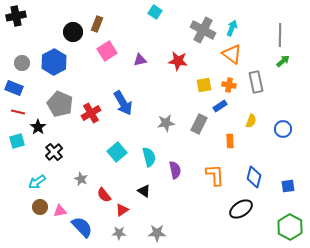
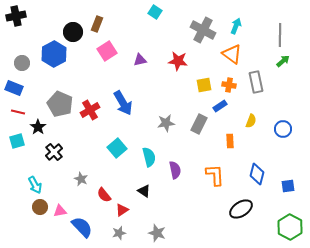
cyan arrow at (232, 28): moved 4 px right, 2 px up
blue hexagon at (54, 62): moved 8 px up
red cross at (91, 113): moved 1 px left, 3 px up
cyan square at (117, 152): moved 4 px up
blue diamond at (254, 177): moved 3 px right, 3 px up
cyan arrow at (37, 182): moved 2 px left, 3 px down; rotated 84 degrees counterclockwise
gray star at (119, 233): rotated 16 degrees counterclockwise
gray star at (157, 233): rotated 18 degrees clockwise
